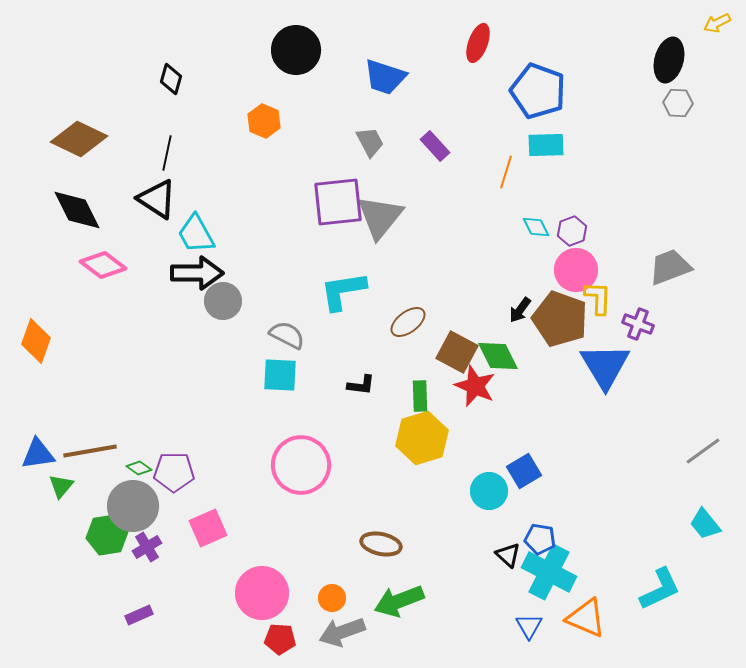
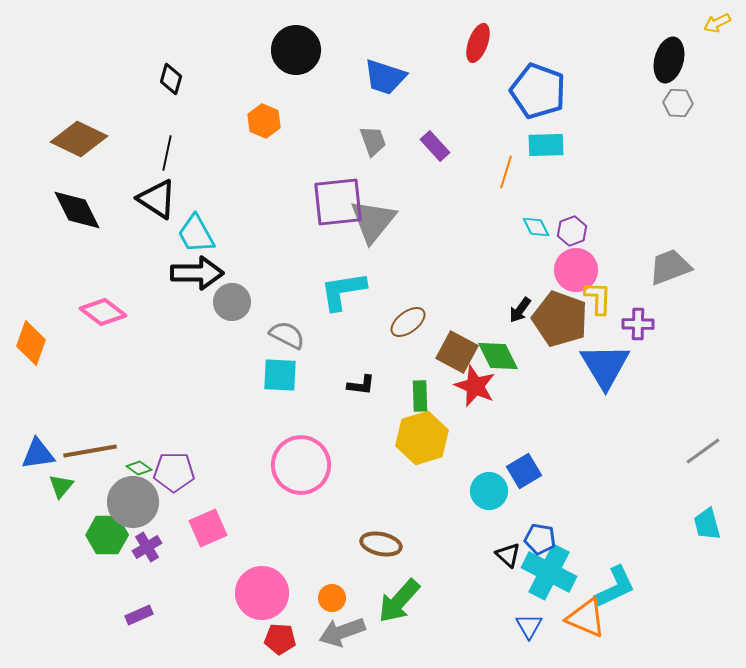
gray trapezoid at (370, 142): moved 3 px right, 1 px up; rotated 8 degrees clockwise
gray triangle at (380, 217): moved 7 px left, 4 px down
pink diamond at (103, 265): moved 47 px down
gray circle at (223, 301): moved 9 px right, 1 px down
purple cross at (638, 324): rotated 20 degrees counterclockwise
orange diamond at (36, 341): moved 5 px left, 2 px down
gray circle at (133, 506): moved 4 px up
cyan trapezoid at (705, 524): moved 2 px right; rotated 24 degrees clockwise
green hexagon at (107, 535): rotated 9 degrees clockwise
cyan L-shape at (660, 589): moved 45 px left, 2 px up
green arrow at (399, 601): rotated 27 degrees counterclockwise
